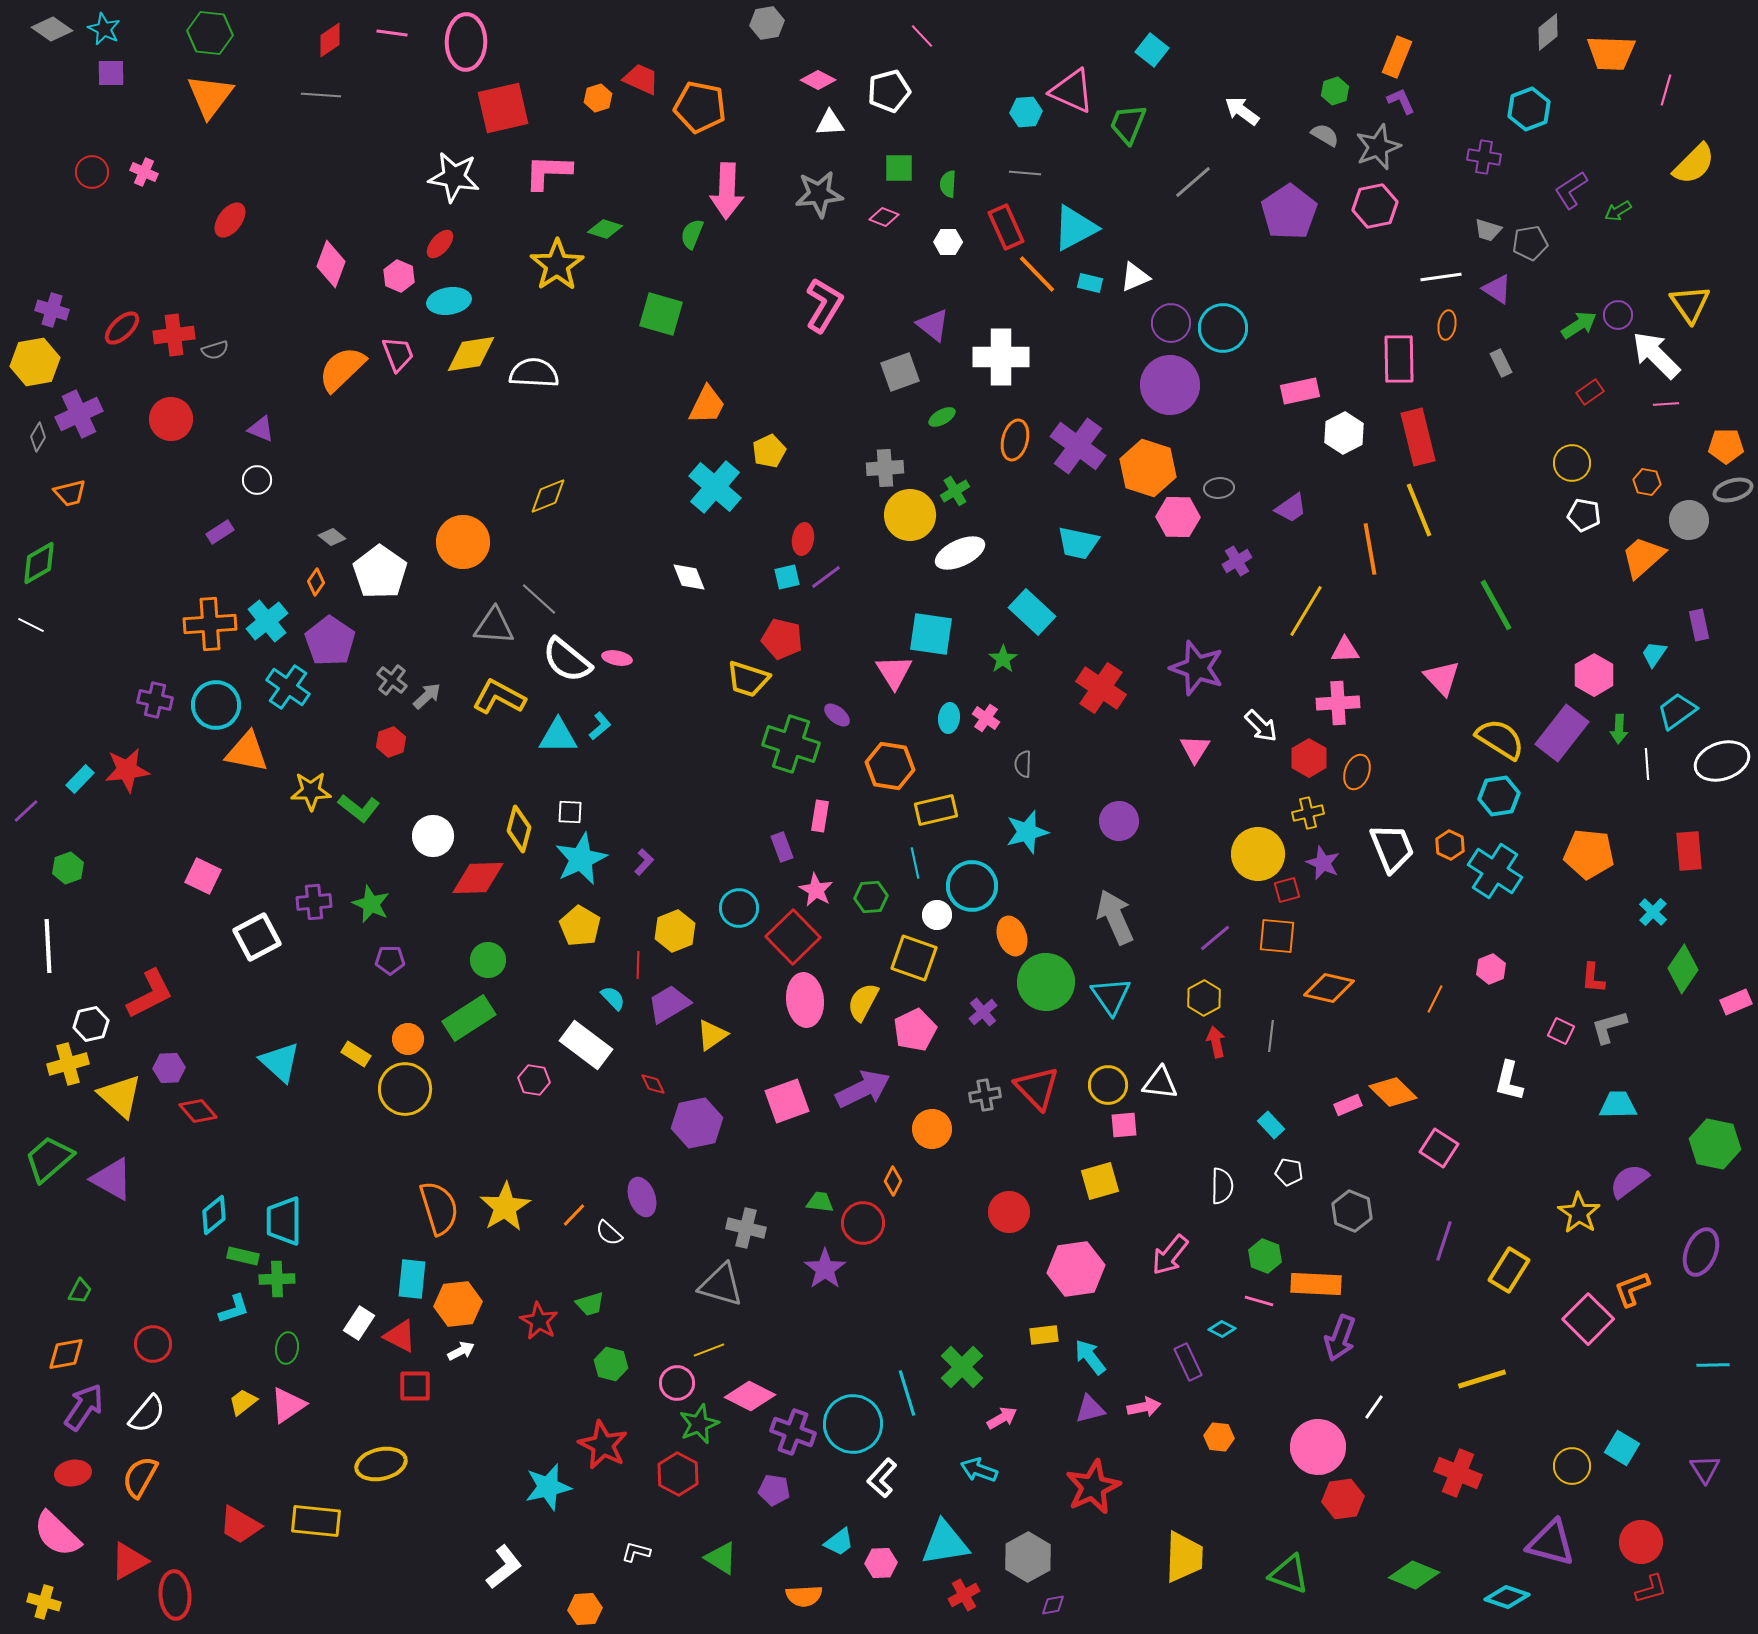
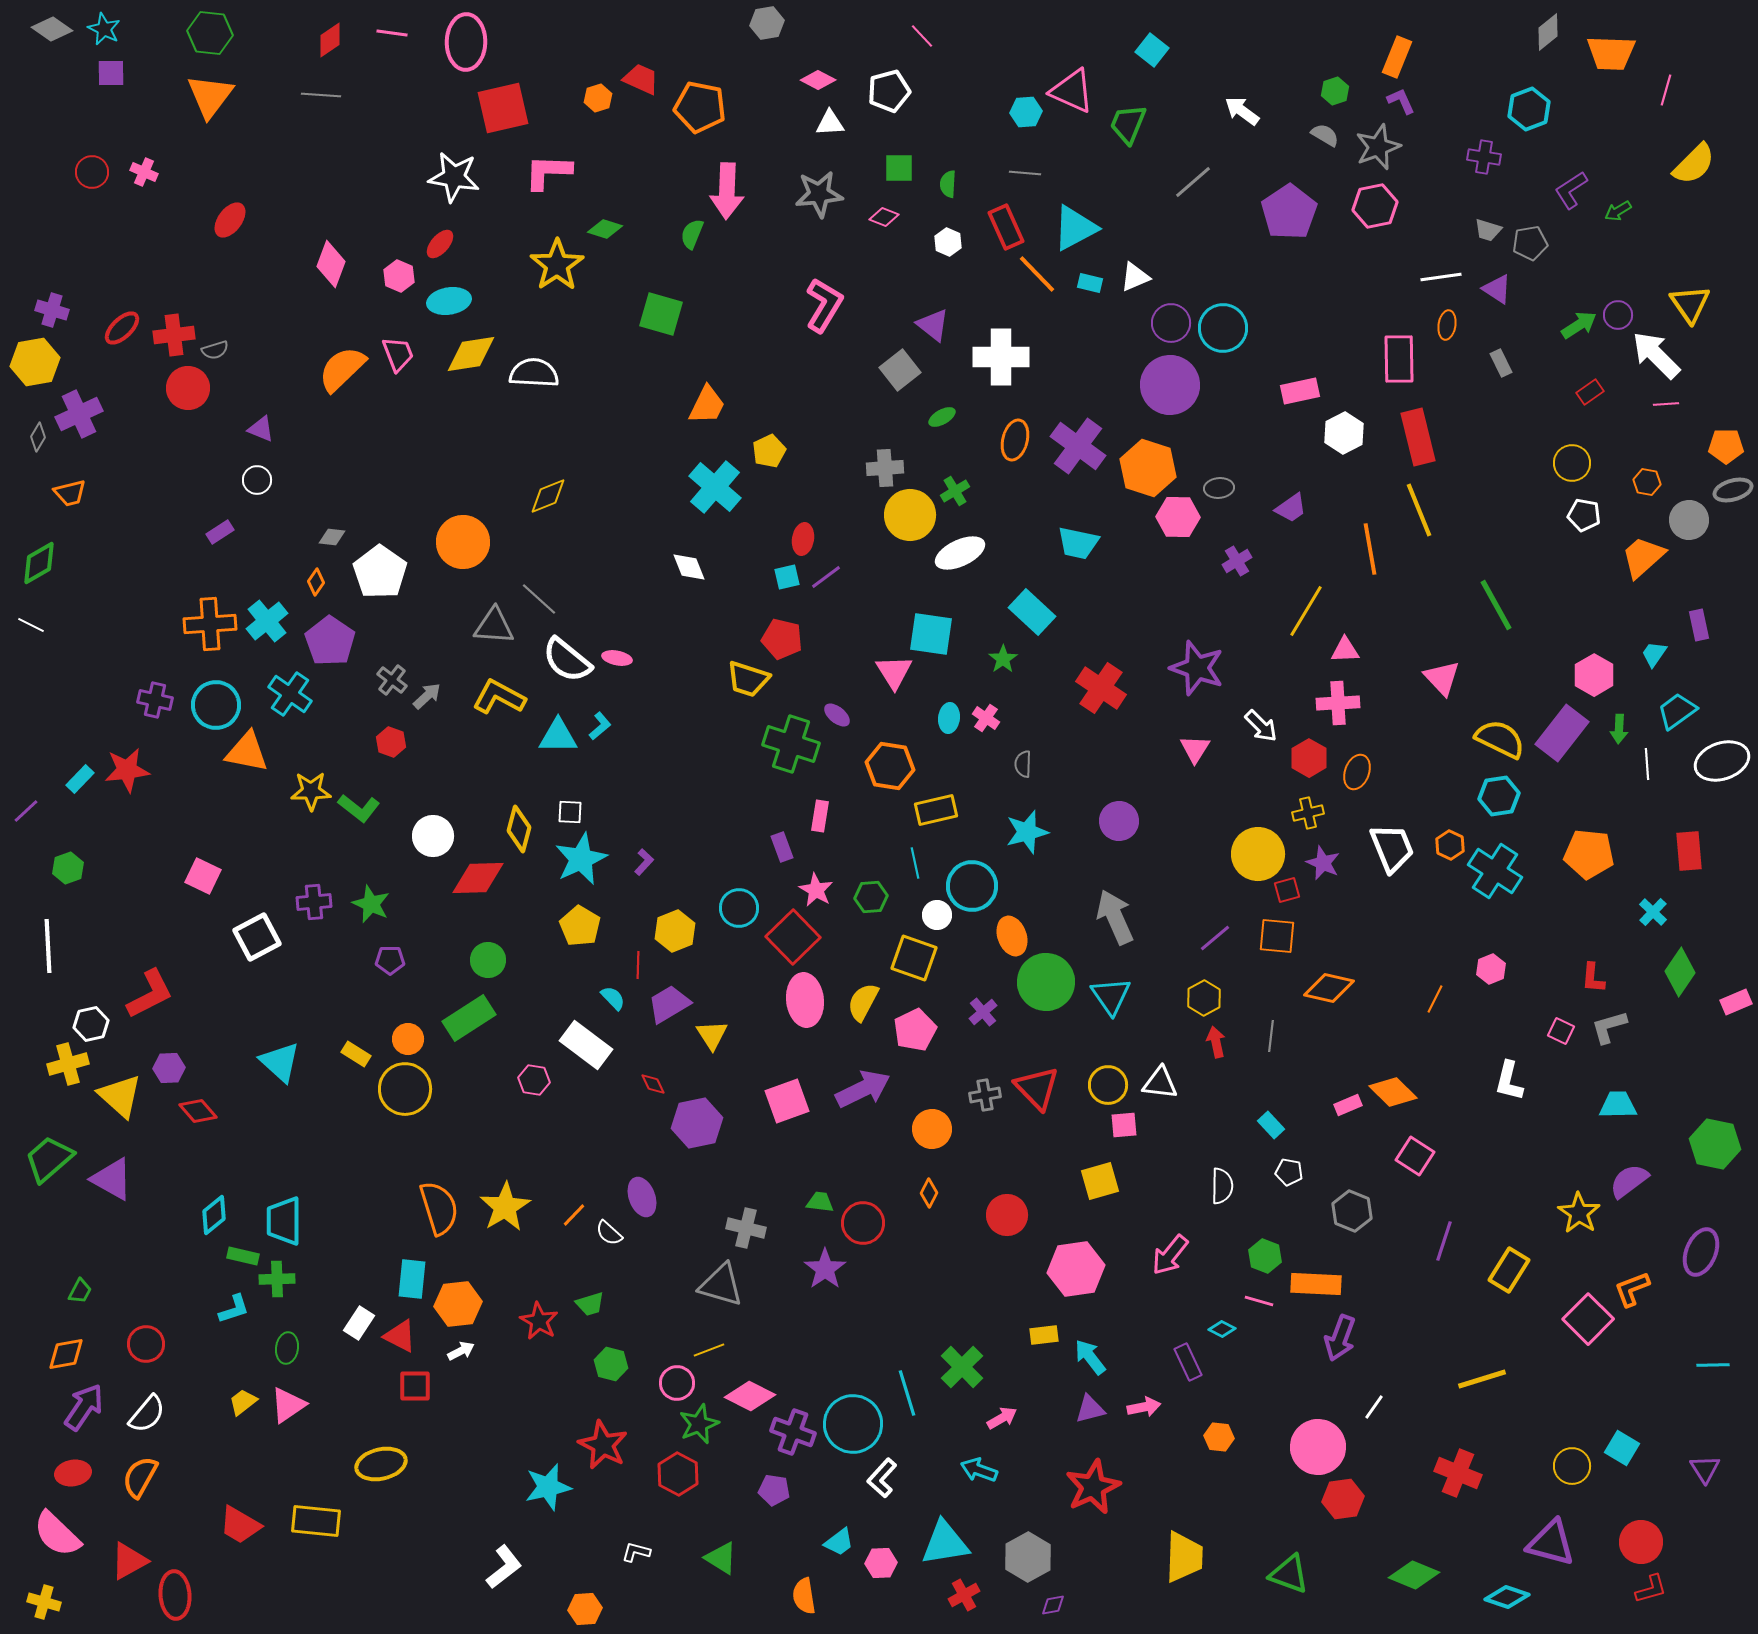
white hexagon at (948, 242): rotated 24 degrees clockwise
gray square at (900, 372): moved 2 px up; rotated 18 degrees counterclockwise
red circle at (171, 419): moved 17 px right, 31 px up
gray diamond at (332, 537): rotated 32 degrees counterclockwise
white diamond at (689, 577): moved 10 px up
cyan cross at (288, 687): moved 2 px right, 7 px down
yellow semicircle at (1500, 739): rotated 6 degrees counterclockwise
red hexagon at (391, 742): rotated 20 degrees counterclockwise
green diamond at (1683, 969): moved 3 px left, 3 px down
yellow triangle at (712, 1035): rotated 28 degrees counterclockwise
pink square at (1439, 1148): moved 24 px left, 8 px down
orange diamond at (893, 1181): moved 36 px right, 12 px down
red circle at (1009, 1212): moved 2 px left, 3 px down
red circle at (153, 1344): moved 7 px left
orange semicircle at (804, 1596): rotated 84 degrees clockwise
